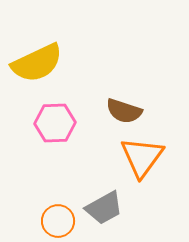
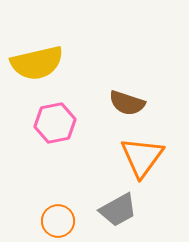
yellow semicircle: rotated 12 degrees clockwise
brown semicircle: moved 3 px right, 8 px up
pink hexagon: rotated 9 degrees counterclockwise
gray trapezoid: moved 14 px right, 2 px down
